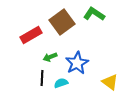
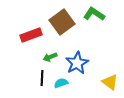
red rectangle: rotated 10 degrees clockwise
